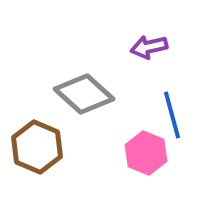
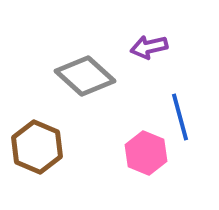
gray diamond: moved 1 px right, 18 px up
blue line: moved 8 px right, 2 px down
